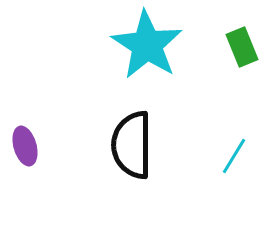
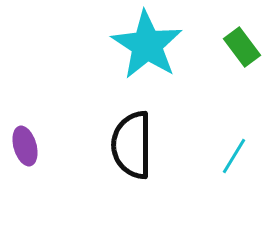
green rectangle: rotated 15 degrees counterclockwise
